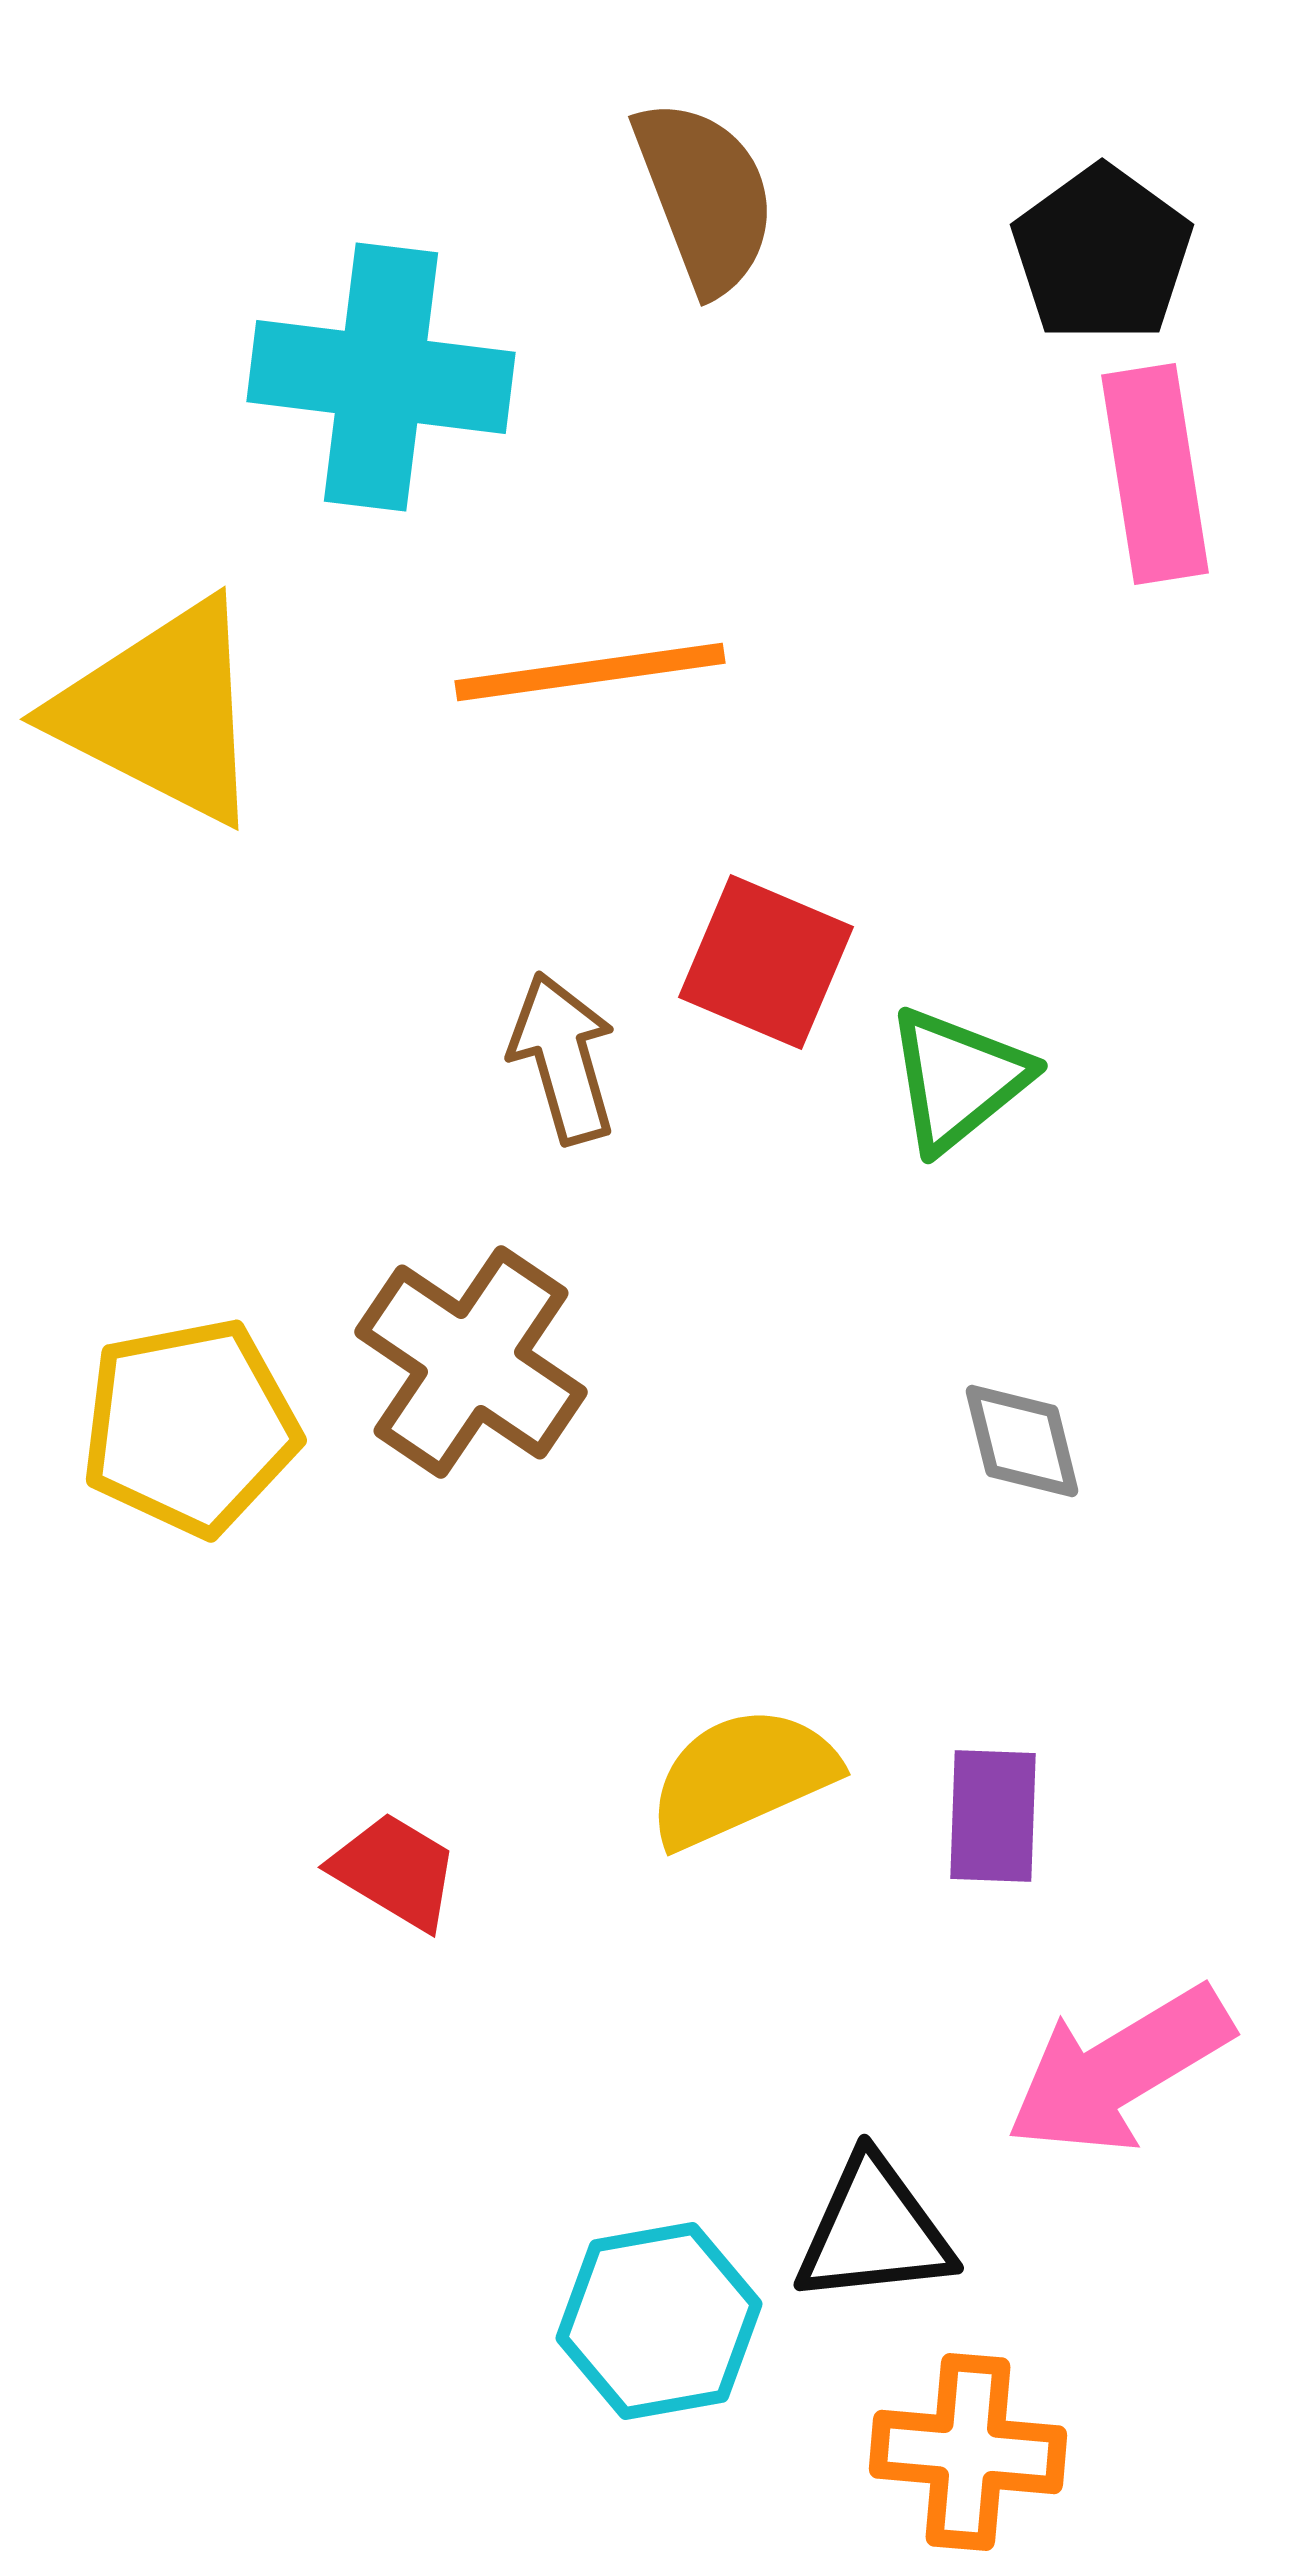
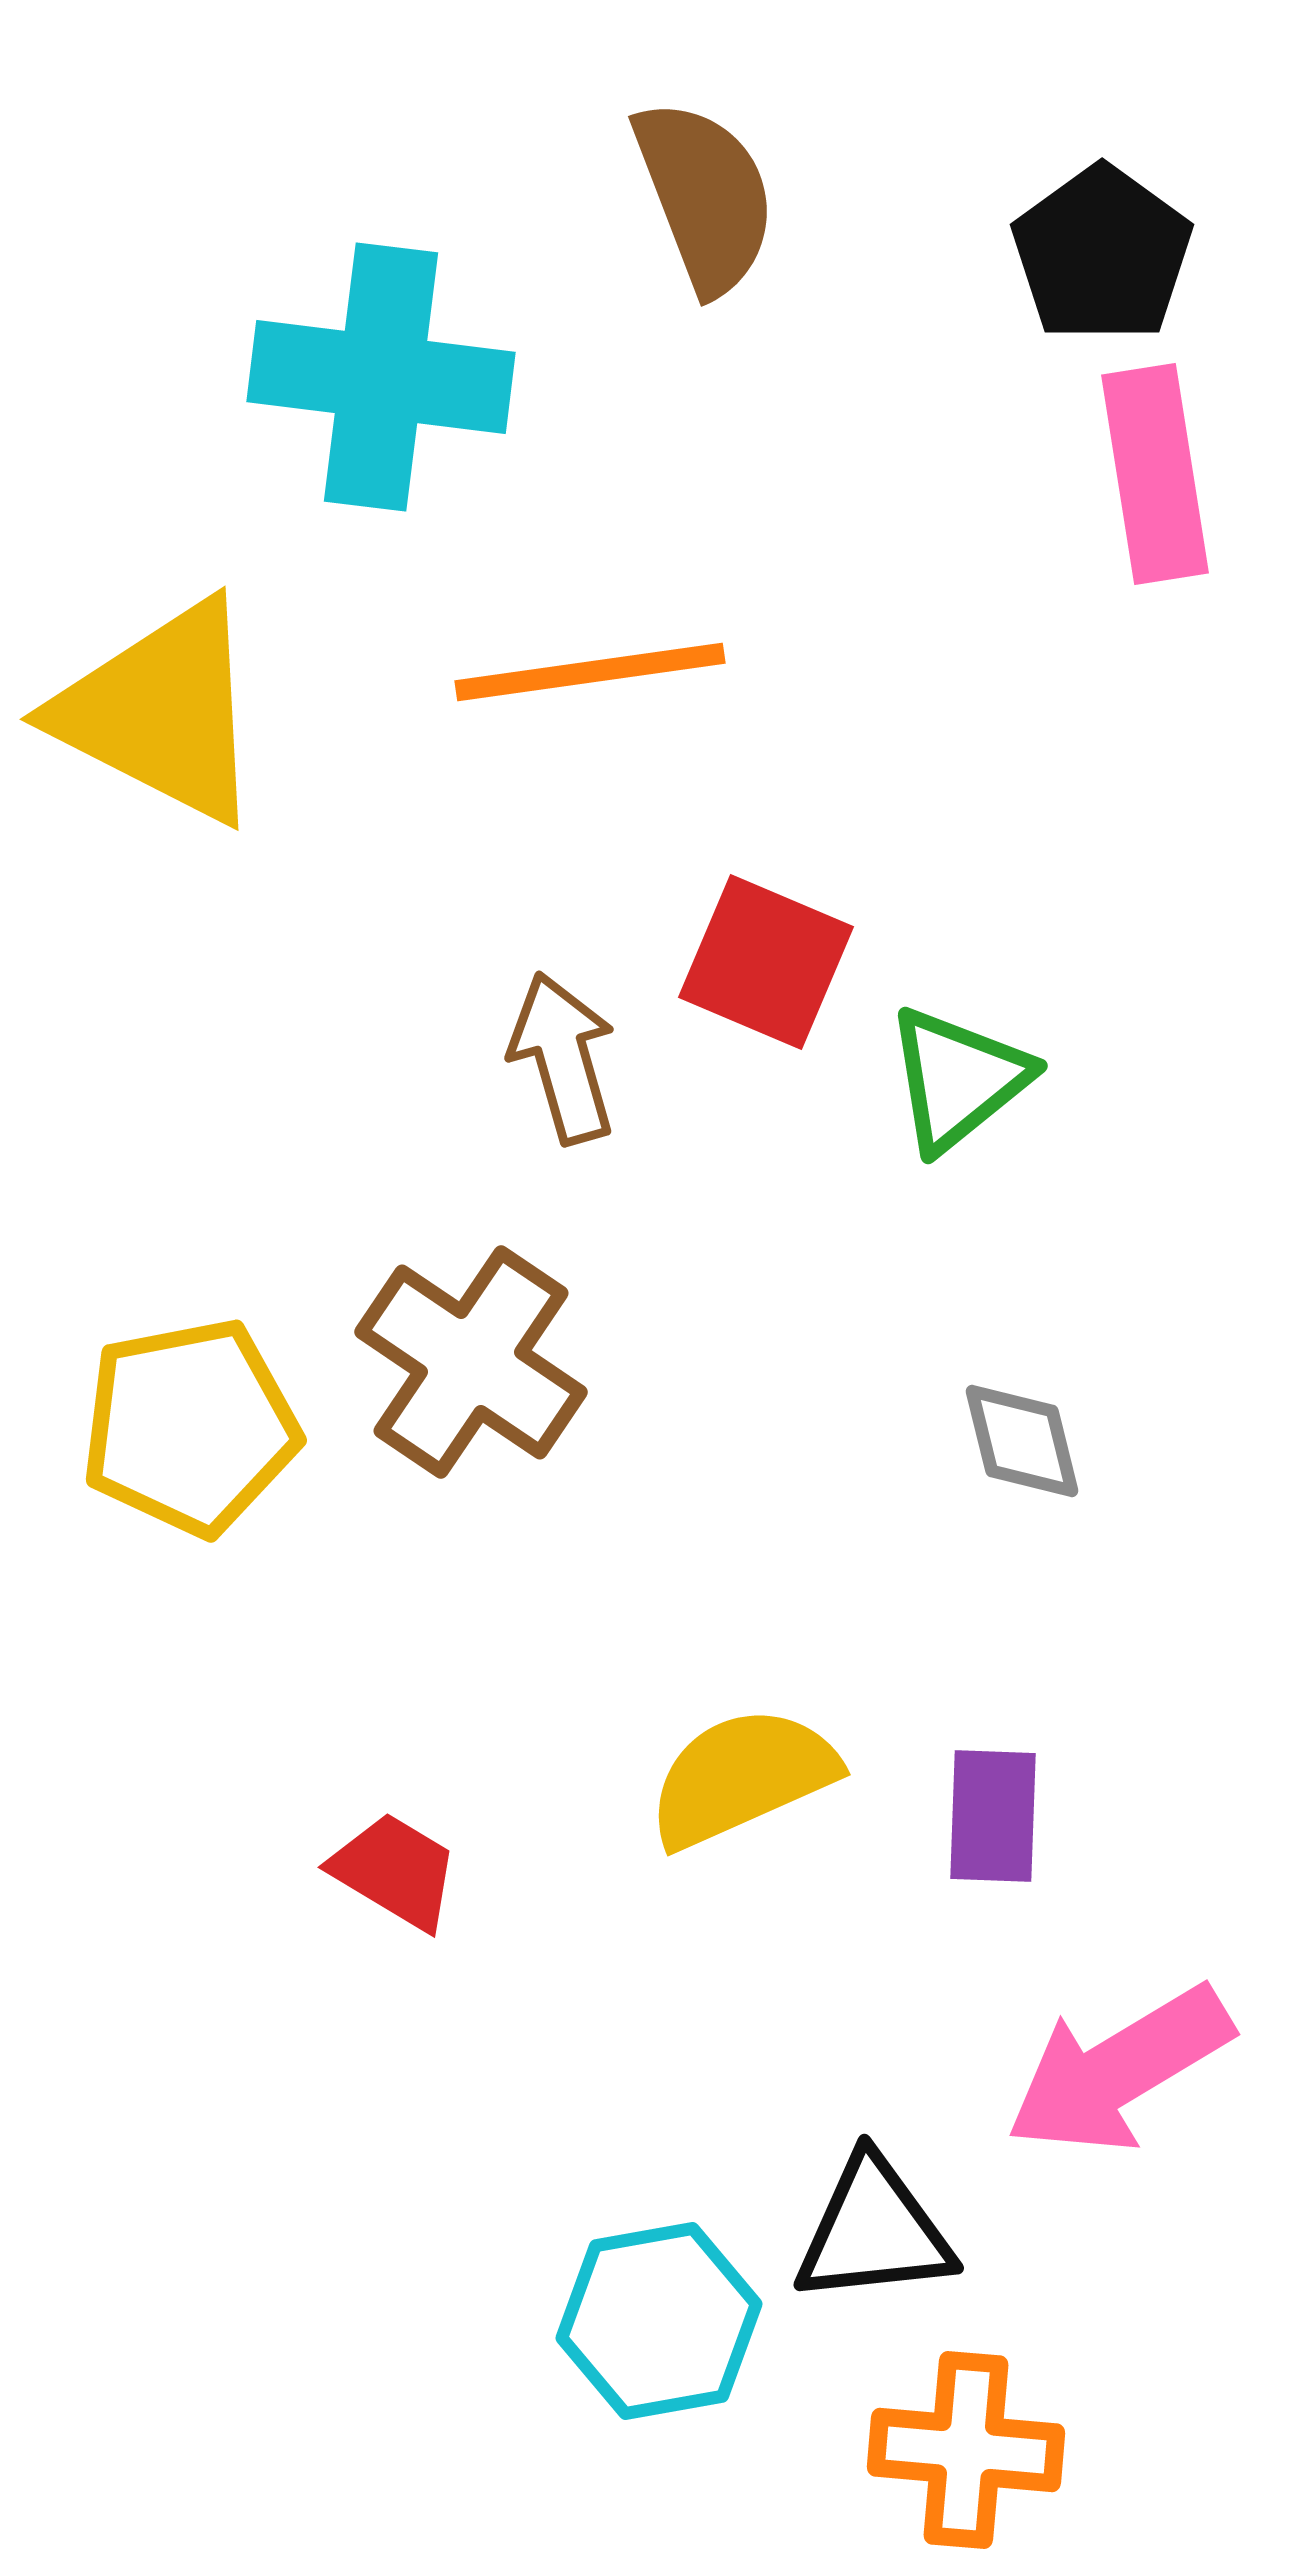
orange cross: moved 2 px left, 2 px up
